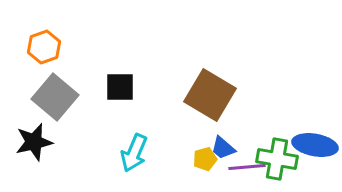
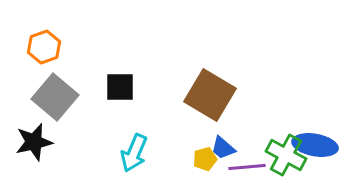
green cross: moved 9 px right, 4 px up; rotated 18 degrees clockwise
